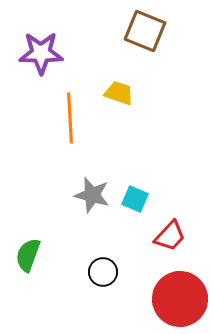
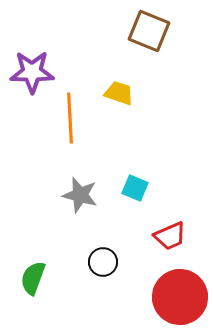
brown square: moved 4 px right
purple star: moved 9 px left, 19 px down
gray star: moved 12 px left
cyan square: moved 11 px up
red trapezoid: rotated 24 degrees clockwise
green semicircle: moved 5 px right, 23 px down
black circle: moved 10 px up
red circle: moved 2 px up
